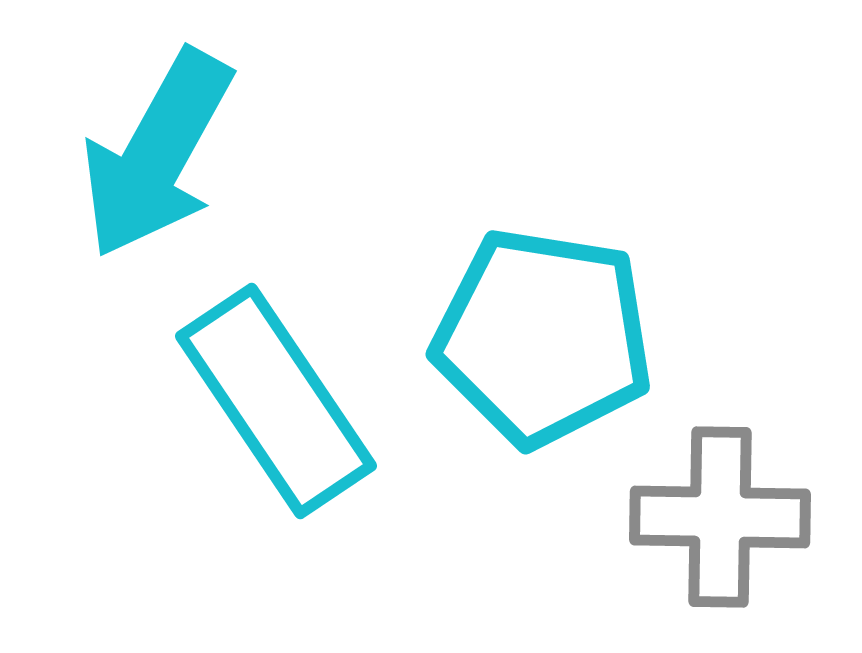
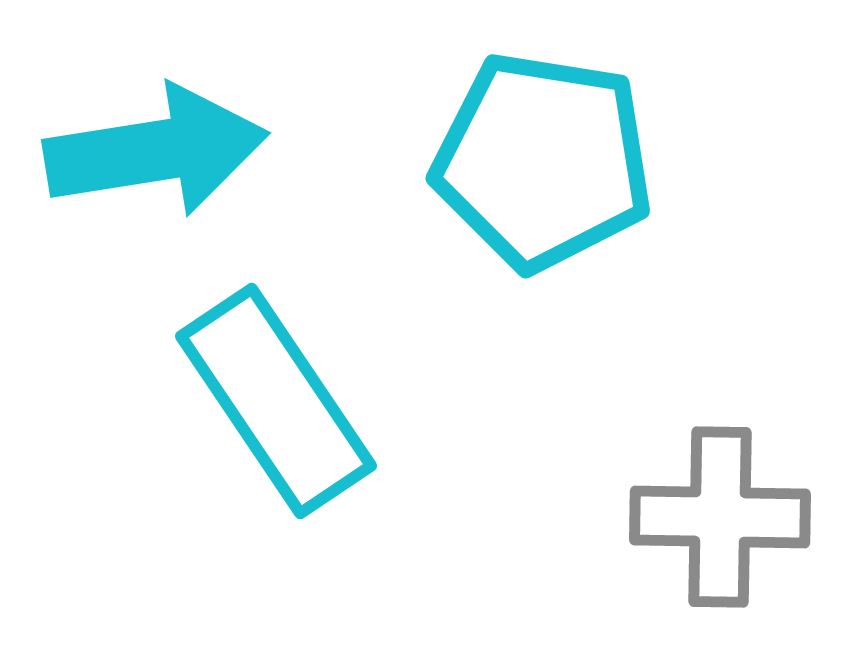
cyan arrow: moved 1 px left, 3 px up; rotated 128 degrees counterclockwise
cyan pentagon: moved 176 px up
